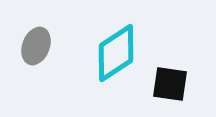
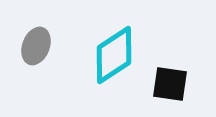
cyan diamond: moved 2 px left, 2 px down
